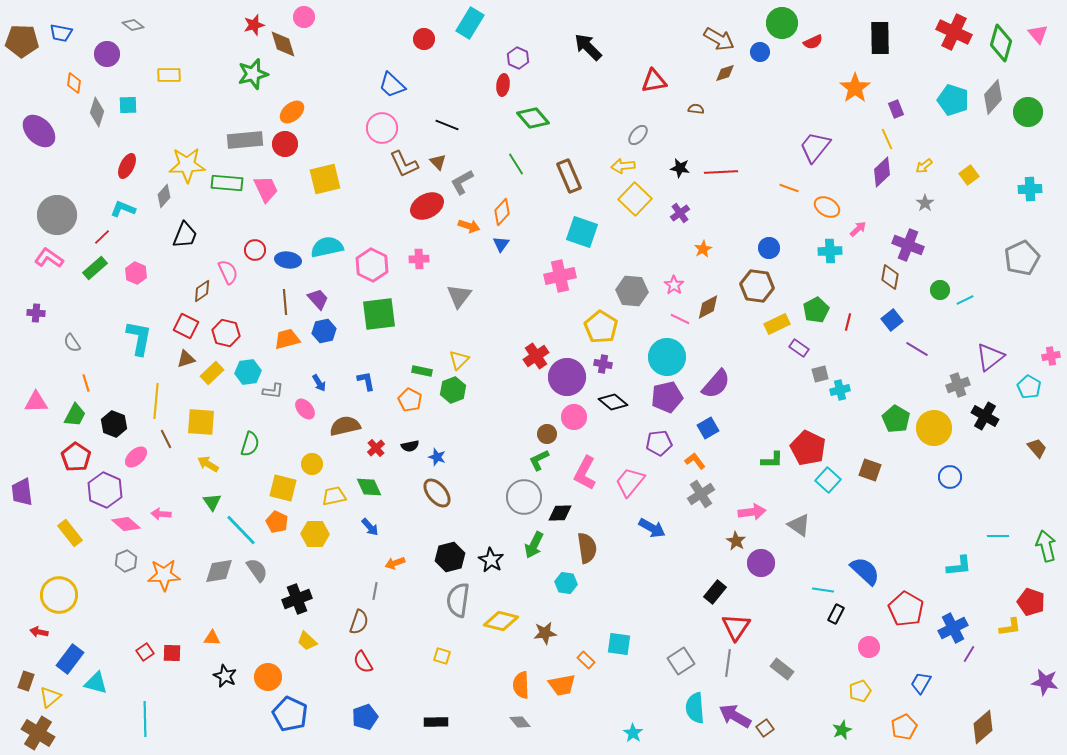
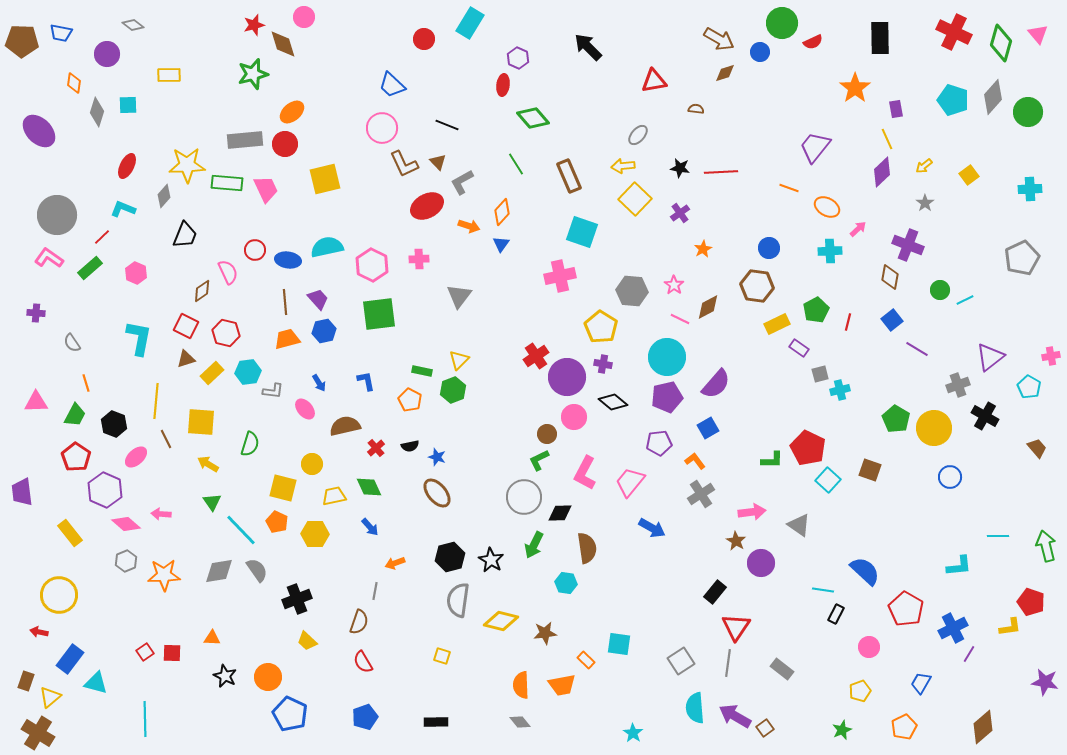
purple rectangle at (896, 109): rotated 12 degrees clockwise
green rectangle at (95, 268): moved 5 px left
